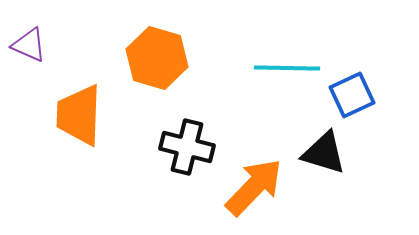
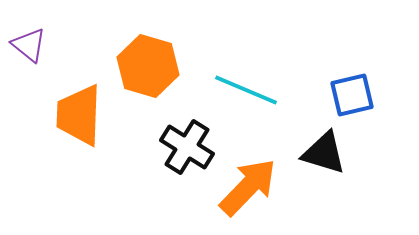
purple triangle: rotated 15 degrees clockwise
orange hexagon: moved 9 px left, 8 px down
cyan line: moved 41 px left, 22 px down; rotated 22 degrees clockwise
blue square: rotated 12 degrees clockwise
black cross: rotated 18 degrees clockwise
orange arrow: moved 6 px left
